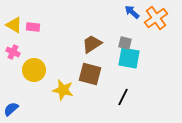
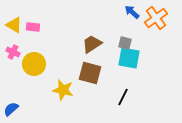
yellow circle: moved 6 px up
brown square: moved 1 px up
